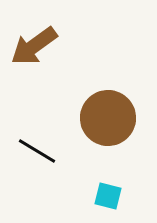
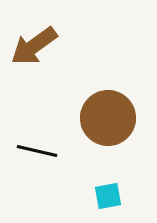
black line: rotated 18 degrees counterclockwise
cyan square: rotated 24 degrees counterclockwise
